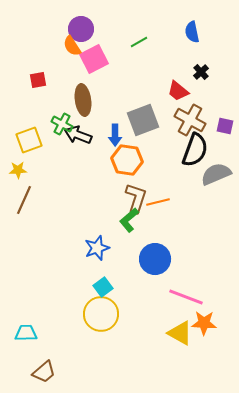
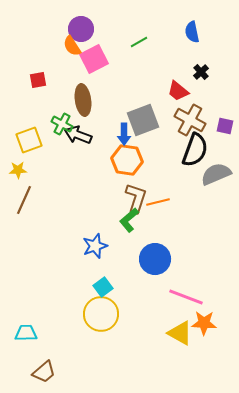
blue arrow: moved 9 px right, 1 px up
blue star: moved 2 px left, 2 px up
